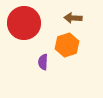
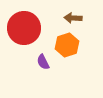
red circle: moved 5 px down
purple semicircle: rotated 28 degrees counterclockwise
